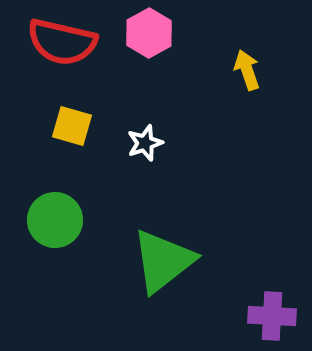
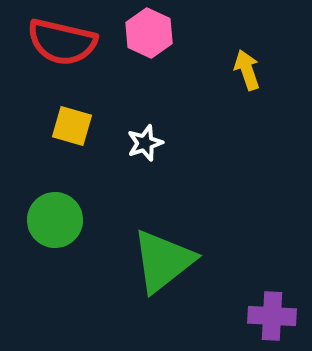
pink hexagon: rotated 6 degrees counterclockwise
